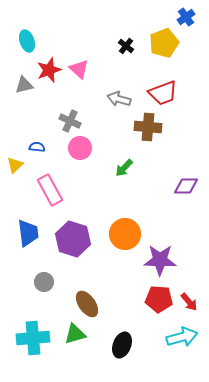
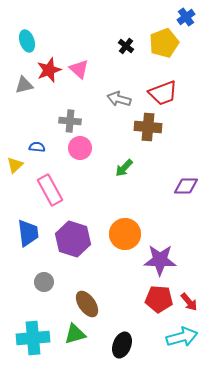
gray cross: rotated 20 degrees counterclockwise
